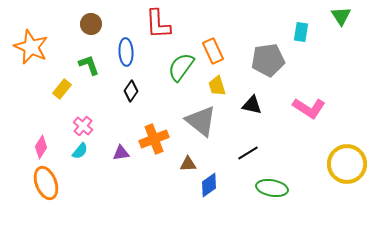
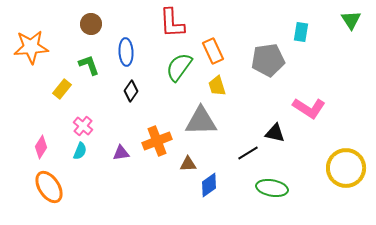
green triangle: moved 10 px right, 4 px down
red L-shape: moved 14 px right, 1 px up
orange star: rotated 28 degrees counterclockwise
green semicircle: moved 2 px left
black triangle: moved 23 px right, 28 px down
gray triangle: rotated 40 degrees counterclockwise
orange cross: moved 3 px right, 2 px down
cyan semicircle: rotated 18 degrees counterclockwise
yellow circle: moved 1 px left, 4 px down
orange ellipse: moved 3 px right, 4 px down; rotated 12 degrees counterclockwise
